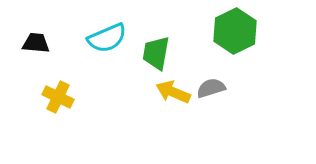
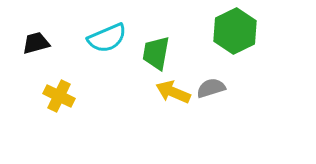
black trapezoid: rotated 20 degrees counterclockwise
yellow cross: moved 1 px right, 1 px up
